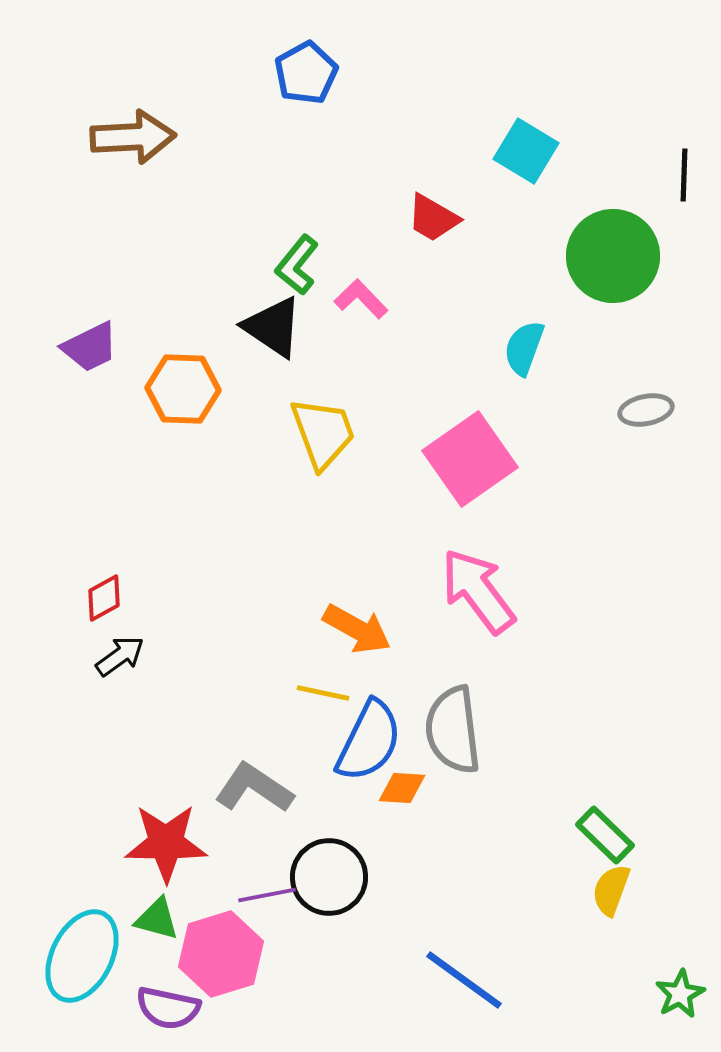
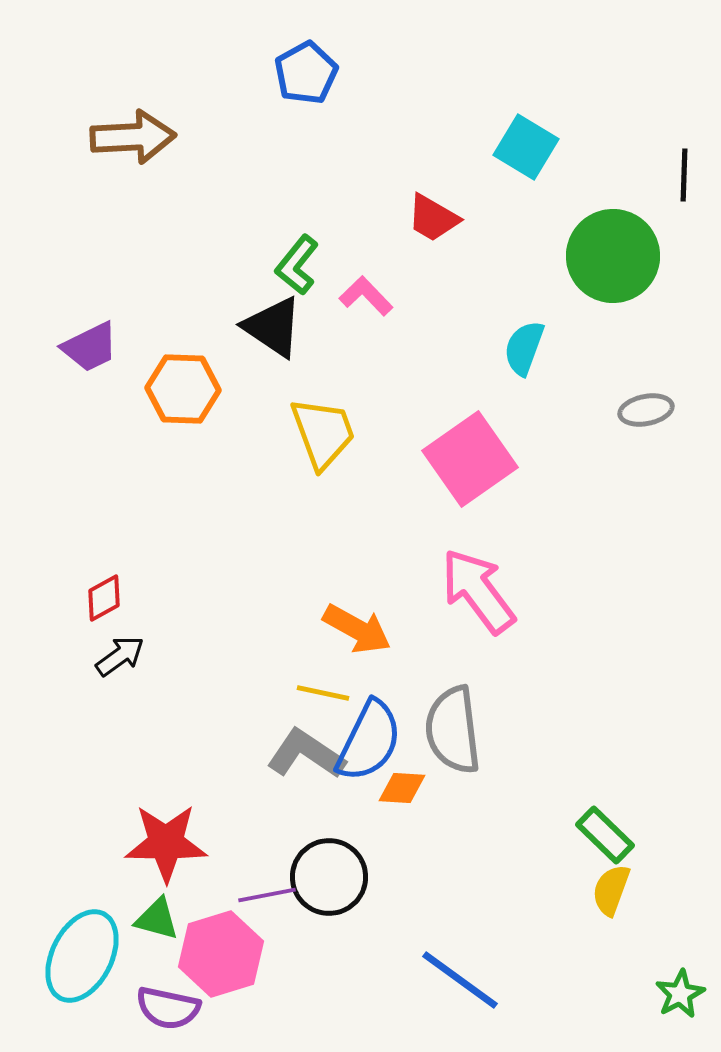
cyan square: moved 4 px up
pink L-shape: moved 5 px right, 3 px up
gray L-shape: moved 52 px right, 34 px up
blue line: moved 4 px left
